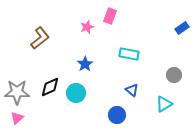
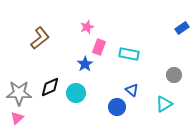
pink rectangle: moved 11 px left, 31 px down
gray star: moved 2 px right, 1 px down
blue circle: moved 8 px up
